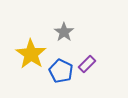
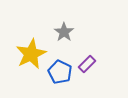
yellow star: rotated 12 degrees clockwise
blue pentagon: moved 1 px left, 1 px down
